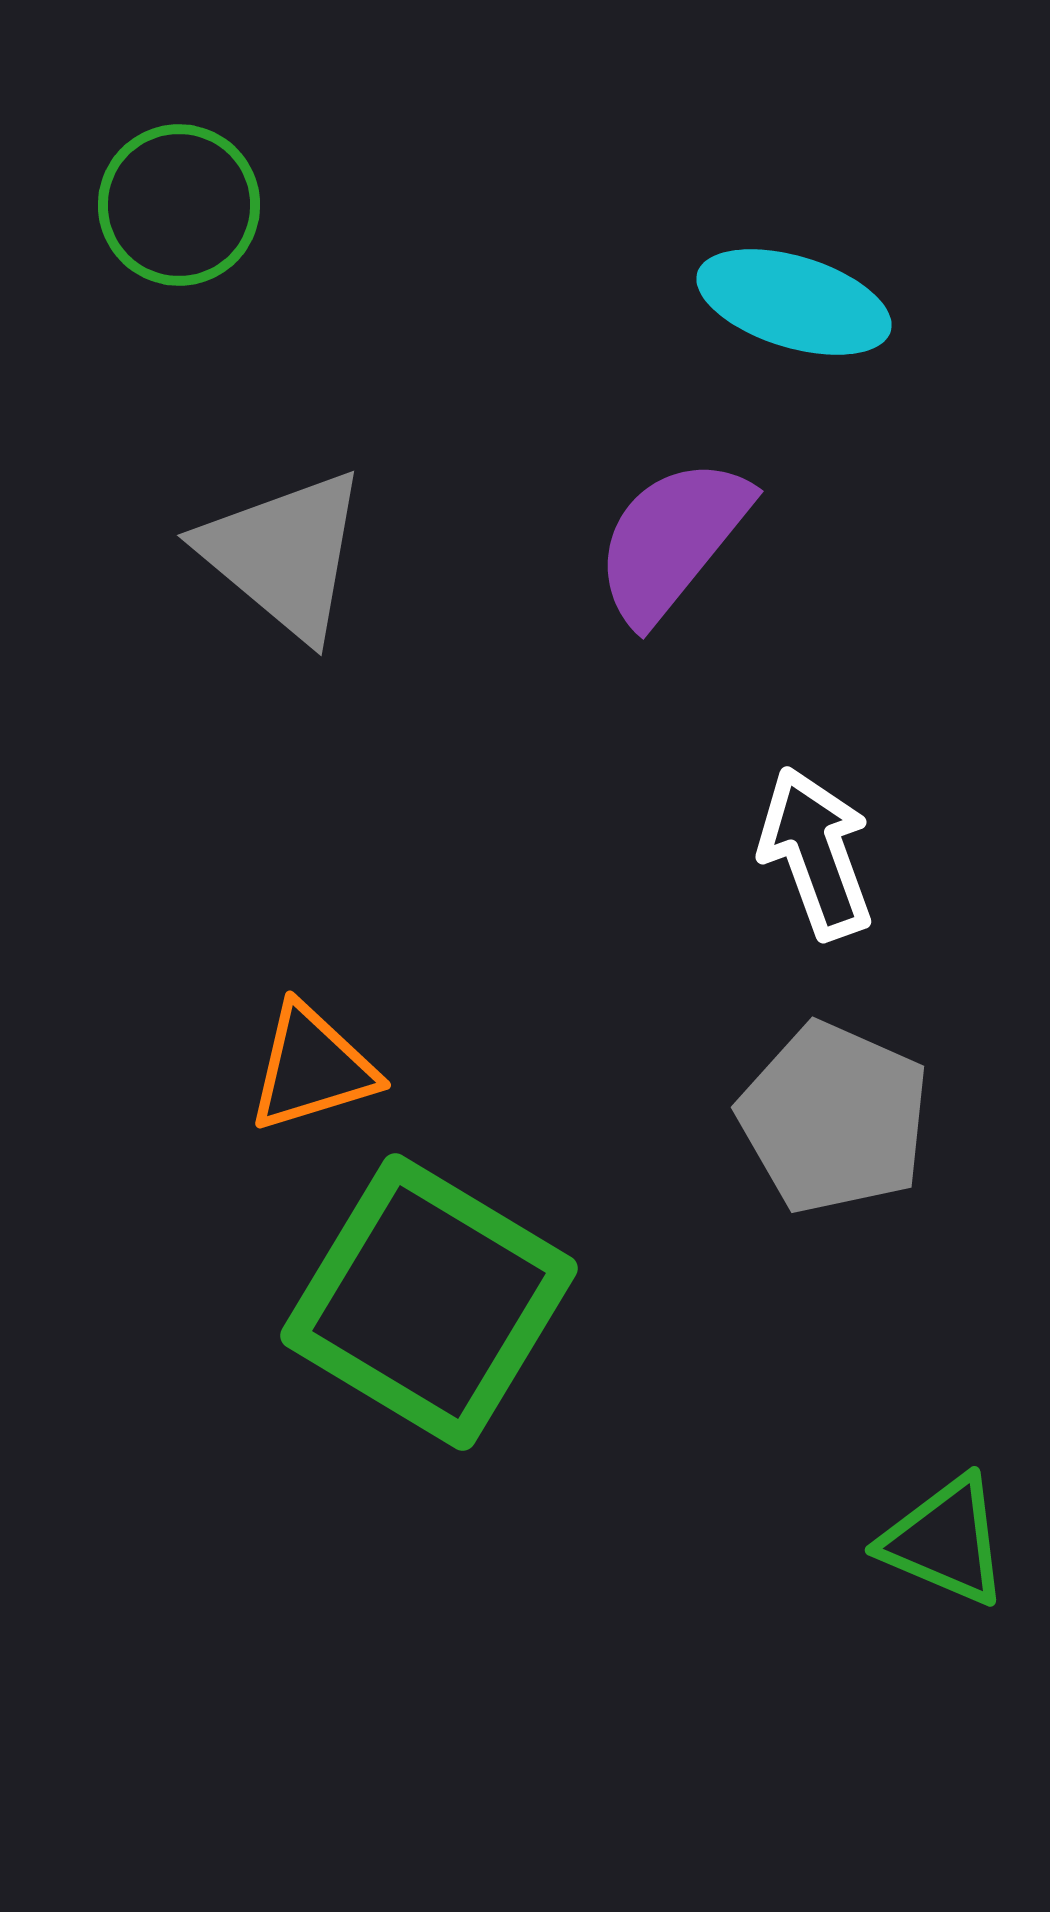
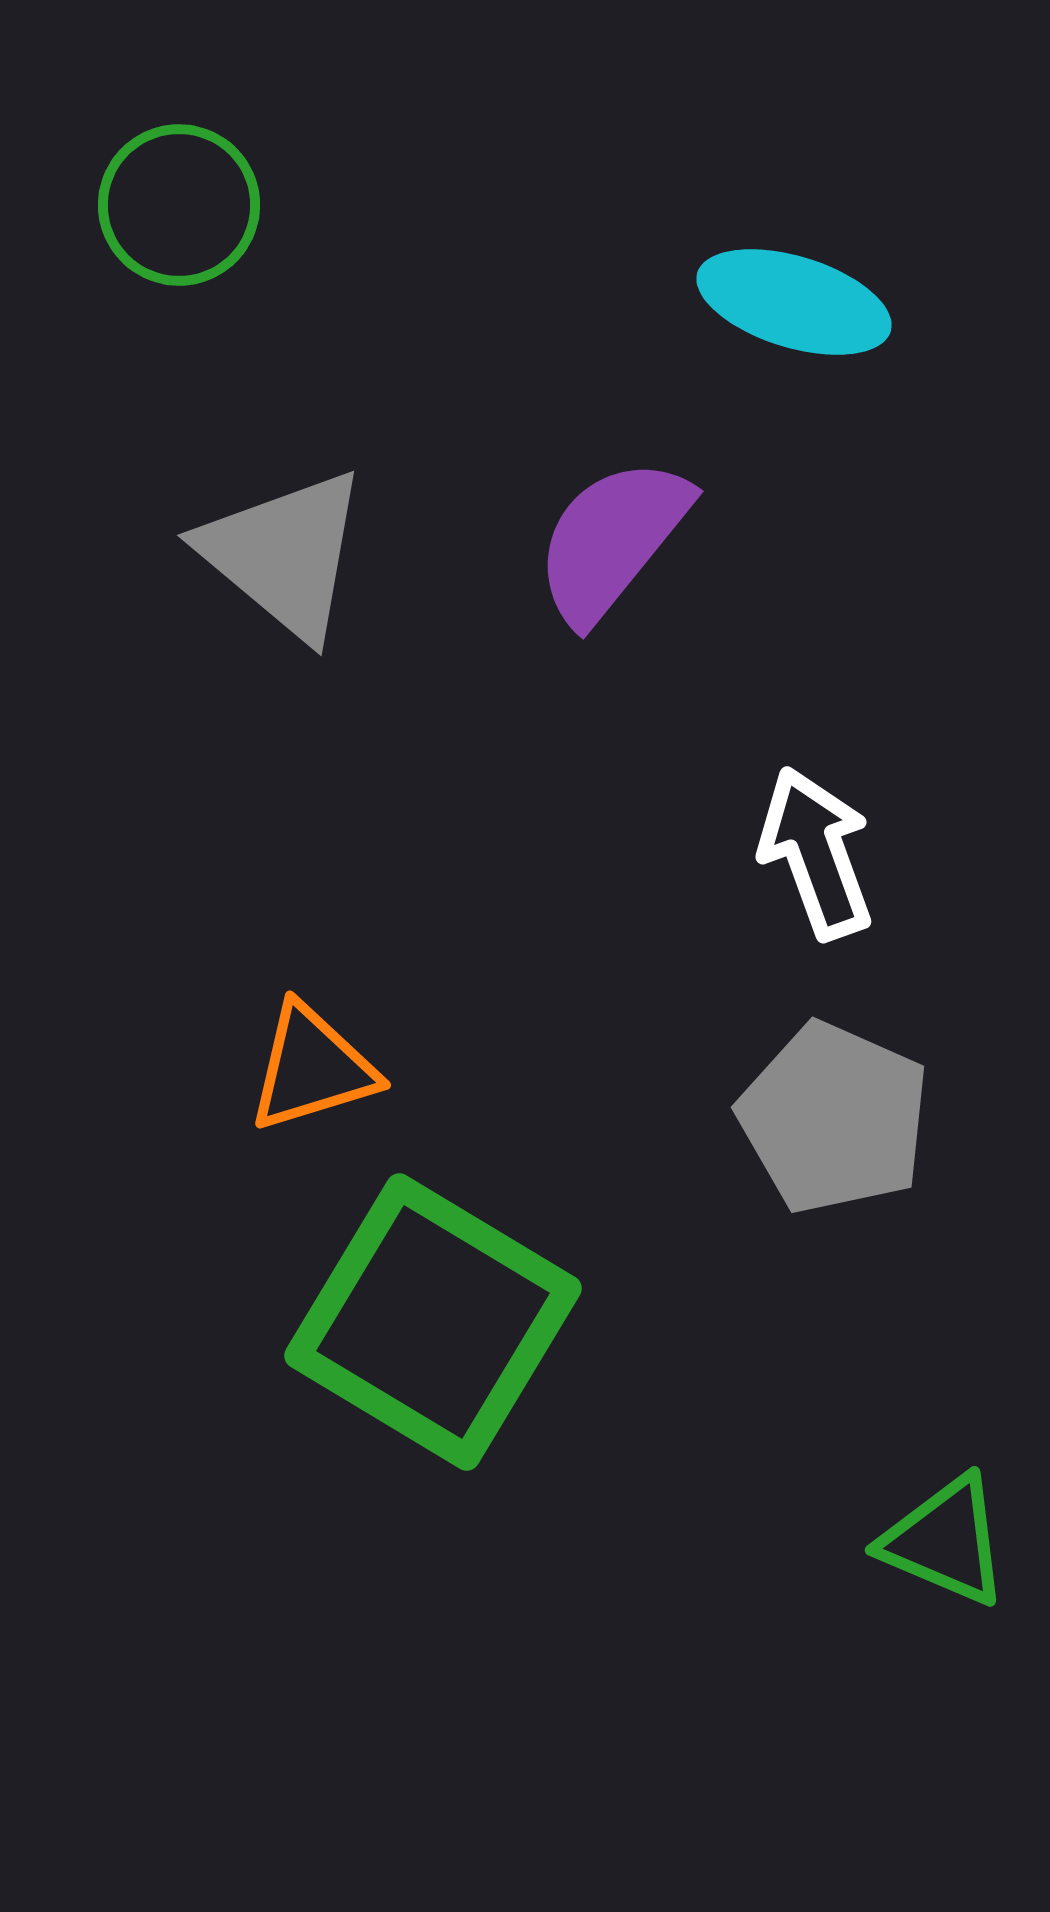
purple semicircle: moved 60 px left
green square: moved 4 px right, 20 px down
